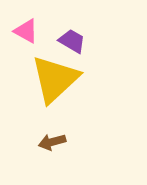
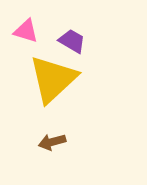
pink triangle: rotated 12 degrees counterclockwise
yellow triangle: moved 2 px left
